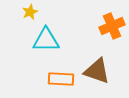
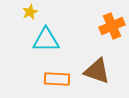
orange rectangle: moved 4 px left
